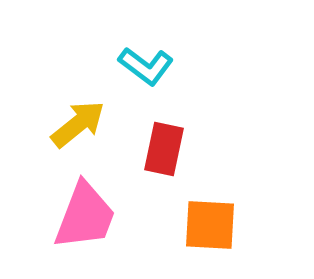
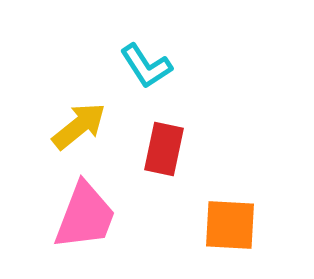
cyan L-shape: rotated 20 degrees clockwise
yellow arrow: moved 1 px right, 2 px down
orange square: moved 20 px right
